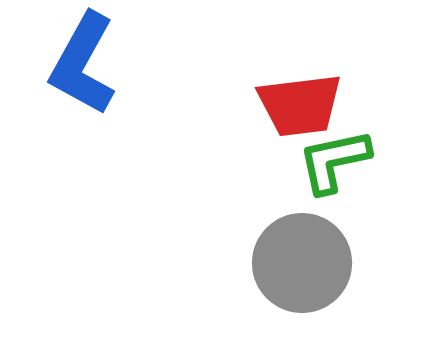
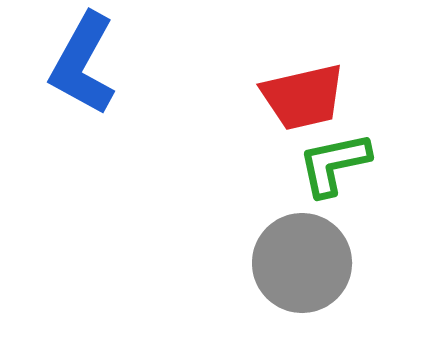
red trapezoid: moved 3 px right, 8 px up; rotated 6 degrees counterclockwise
green L-shape: moved 3 px down
